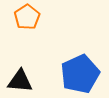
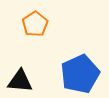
orange pentagon: moved 8 px right, 7 px down
